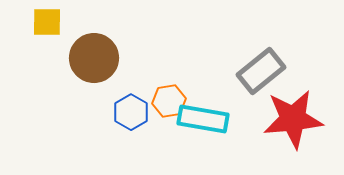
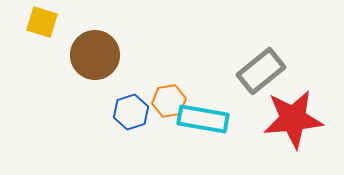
yellow square: moved 5 px left; rotated 16 degrees clockwise
brown circle: moved 1 px right, 3 px up
blue hexagon: rotated 12 degrees clockwise
